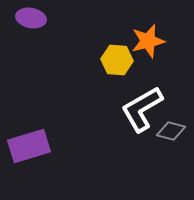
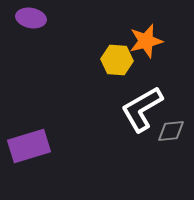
orange star: moved 2 px left
gray diamond: rotated 20 degrees counterclockwise
